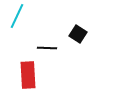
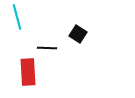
cyan line: moved 1 px down; rotated 40 degrees counterclockwise
red rectangle: moved 3 px up
